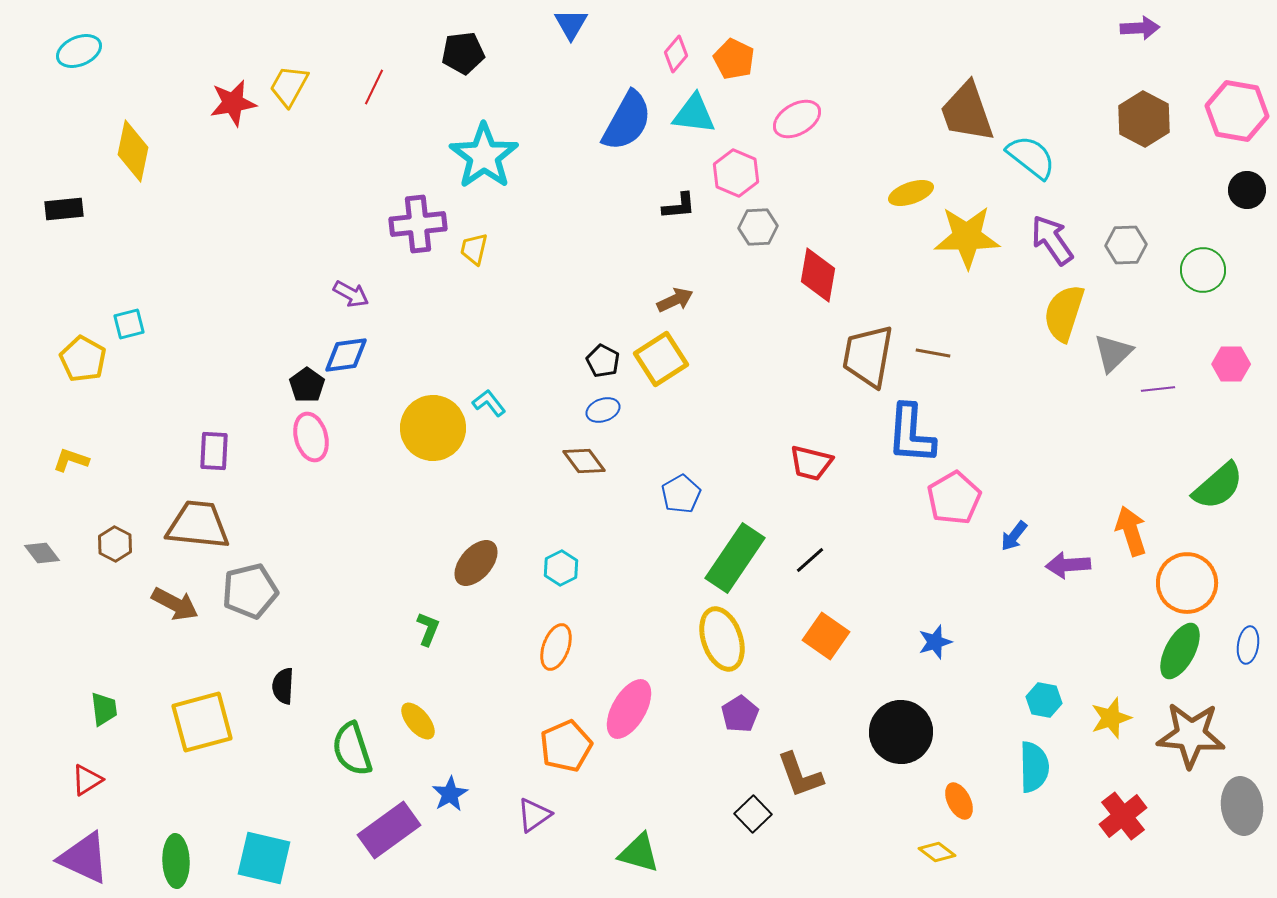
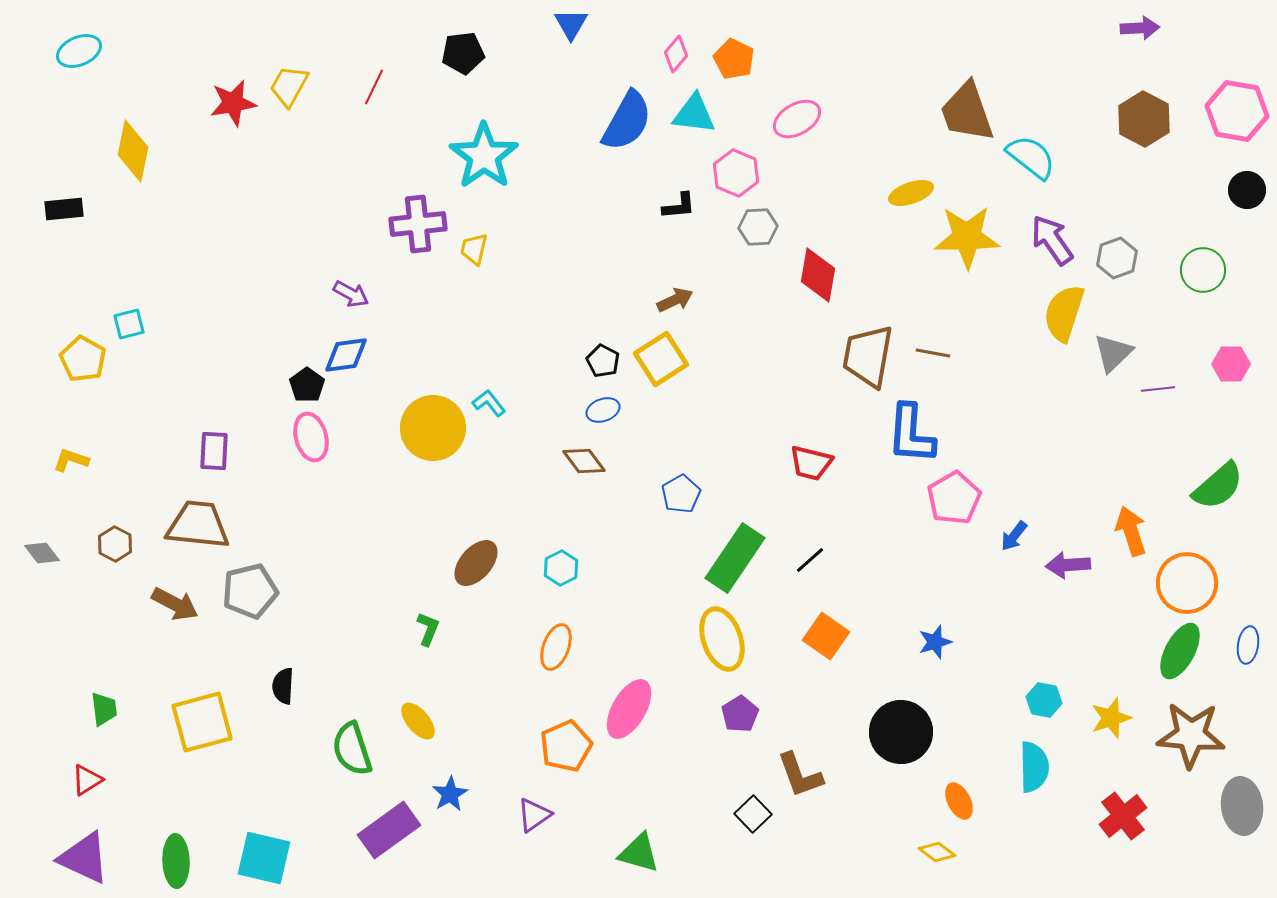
gray hexagon at (1126, 245): moved 9 px left, 13 px down; rotated 18 degrees counterclockwise
